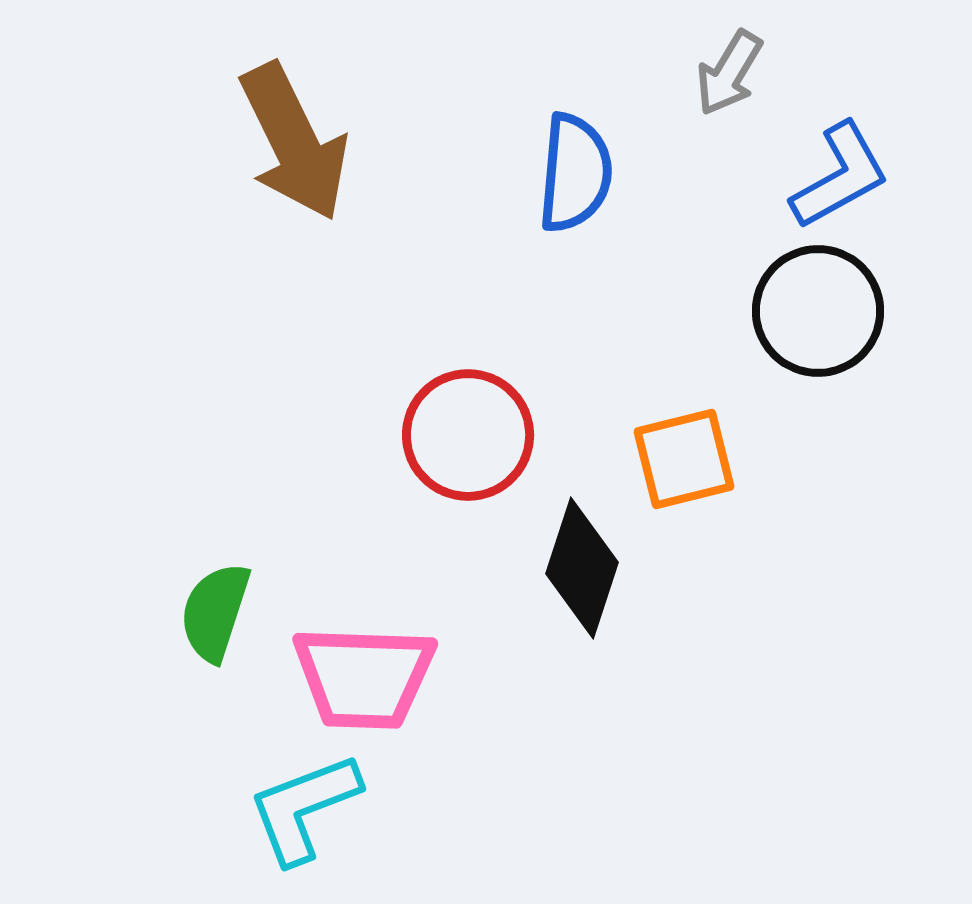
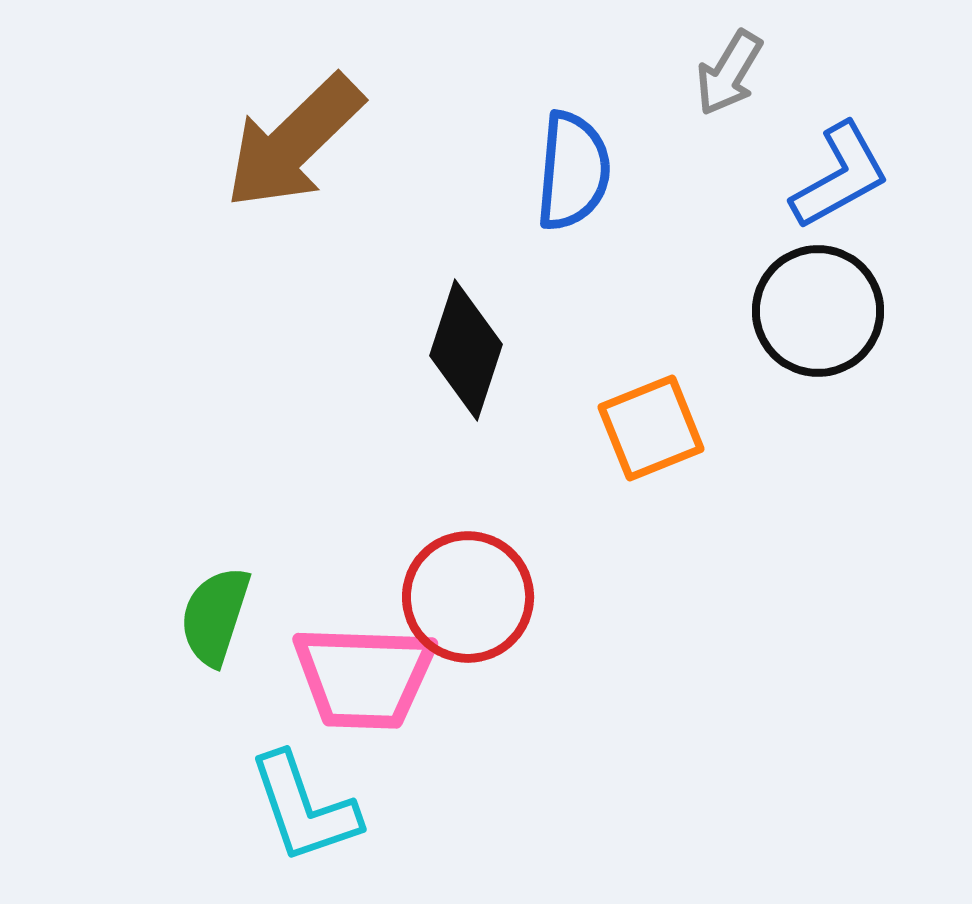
brown arrow: rotated 72 degrees clockwise
blue semicircle: moved 2 px left, 2 px up
red circle: moved 162 px down
orange square: moved 33 px left, 31 px up; rotated 8 degrees counterclockwise
black diamond: moved 116 px left, 218 px up
green semicircle: moved 4 px down
cyan L-shape: rotated 88 degrees counterclockwise
